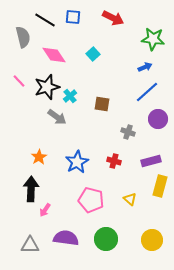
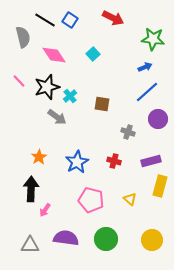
blue square: moved 3 px left, 3 px down; rotated 28 degrees clockwise
